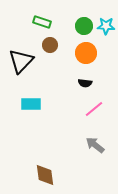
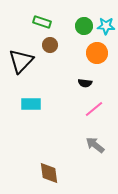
orange circle: moved 11 px right
brown diamond: moved 4 px right, 2 px up
